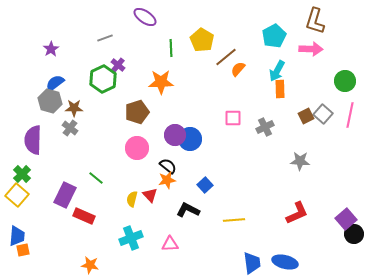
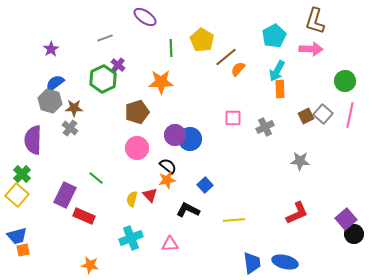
blue trapezoid at (17, 236): rotated 70 degrees clockwise
